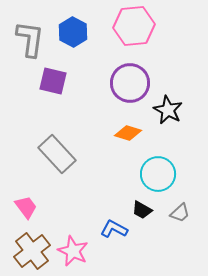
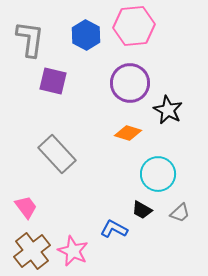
blue hexagon: moved 13 px right, 3 px down
